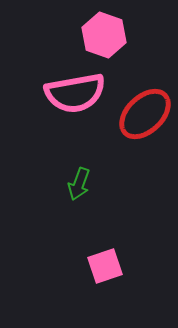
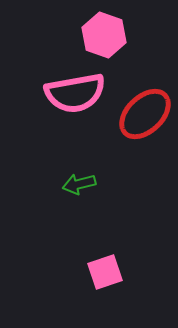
green arrow: rotated 56 degrees clockwise
pink square: moved 6 px down
